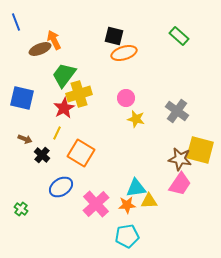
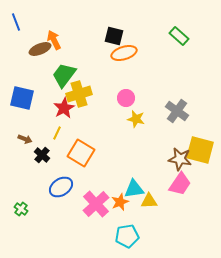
cyan triangle: moved 2 px left, 1 px down
orange star: moved 7 px left, 3 px up; rotated 18 degrees counterclockwise
